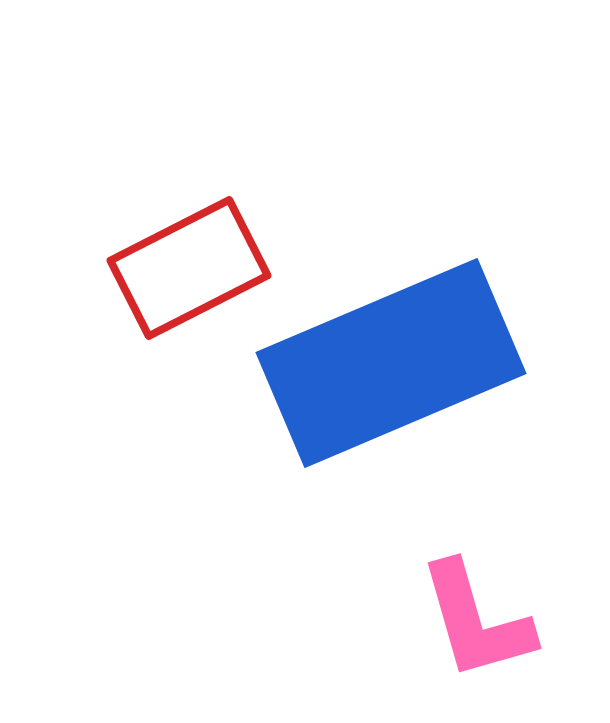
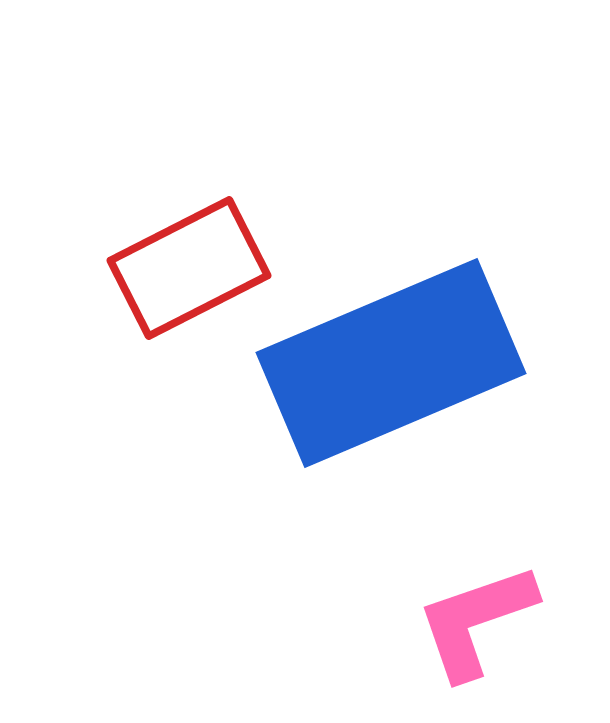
pink L-shape: rotated 87 degrees clockwise
